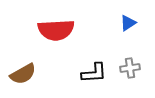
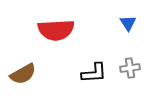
blue triangle: rotated 30 degrees counterclockwise
